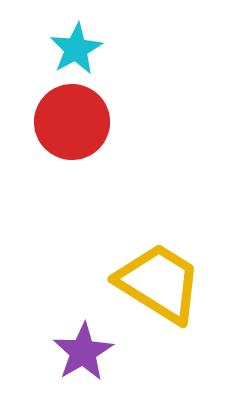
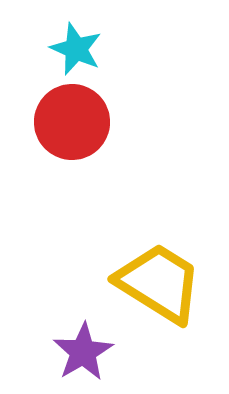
cyan star: rotated 20 degrees counterclockwise
